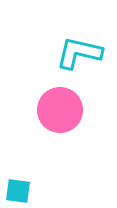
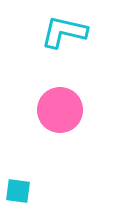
cyan L-shape: moved 15 px left, 21 px up
